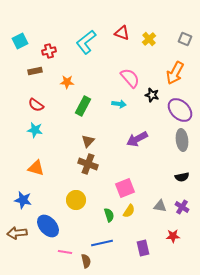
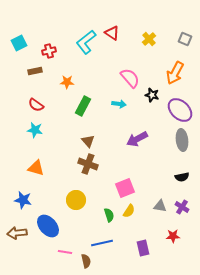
red triangle: moved 10 px left; rotated 14 degrees clockwise
cyan square: moved 1 px left, 2 px down
brown triangle: rotated 24 degrees counterclockwise
